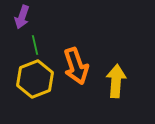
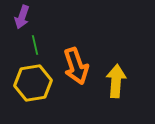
yellow hexagon: moved 2 px left, 4 px down; rotated 12 degrees clockwise
